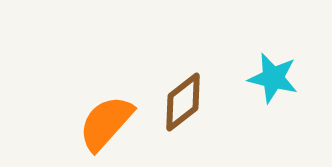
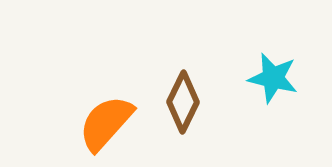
brown diamond: rotated 26 degrees counterclockwise
